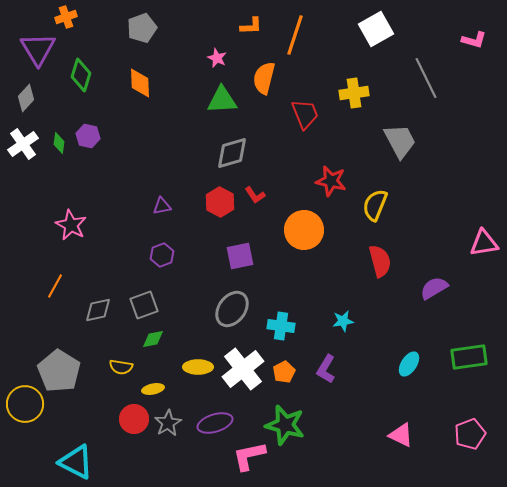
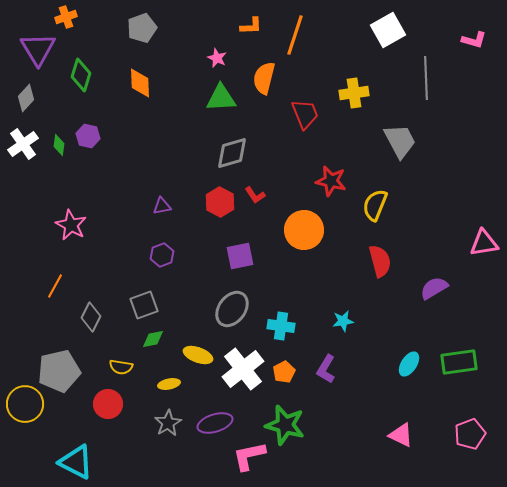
white square at (376, 29): moved 12 px right, 1 px down
gray line at (426, 78): rotated 24 degrees clockwise
green triangle at (222, 100): moved 1 px left, 2 px up
green diamond at (59, 143): moved 2 px down
gray diamond at (98, 310): moved 7 px left, 7 px down; rotated 52 degrees counterclockwise
green rectangle at (469, 357): moved 10 px left, 5 px down
yellow ellipse at (198, 367): moved 12 px up; rotated 20 degrees clockwise
gray pentagon at (59, 371): rotated 27 degrees clockwise
yellow ellipse at (153, 389): moved 16 px right, 5 px up
red circle at (134, 419): moved 26 px left, 15 px up
